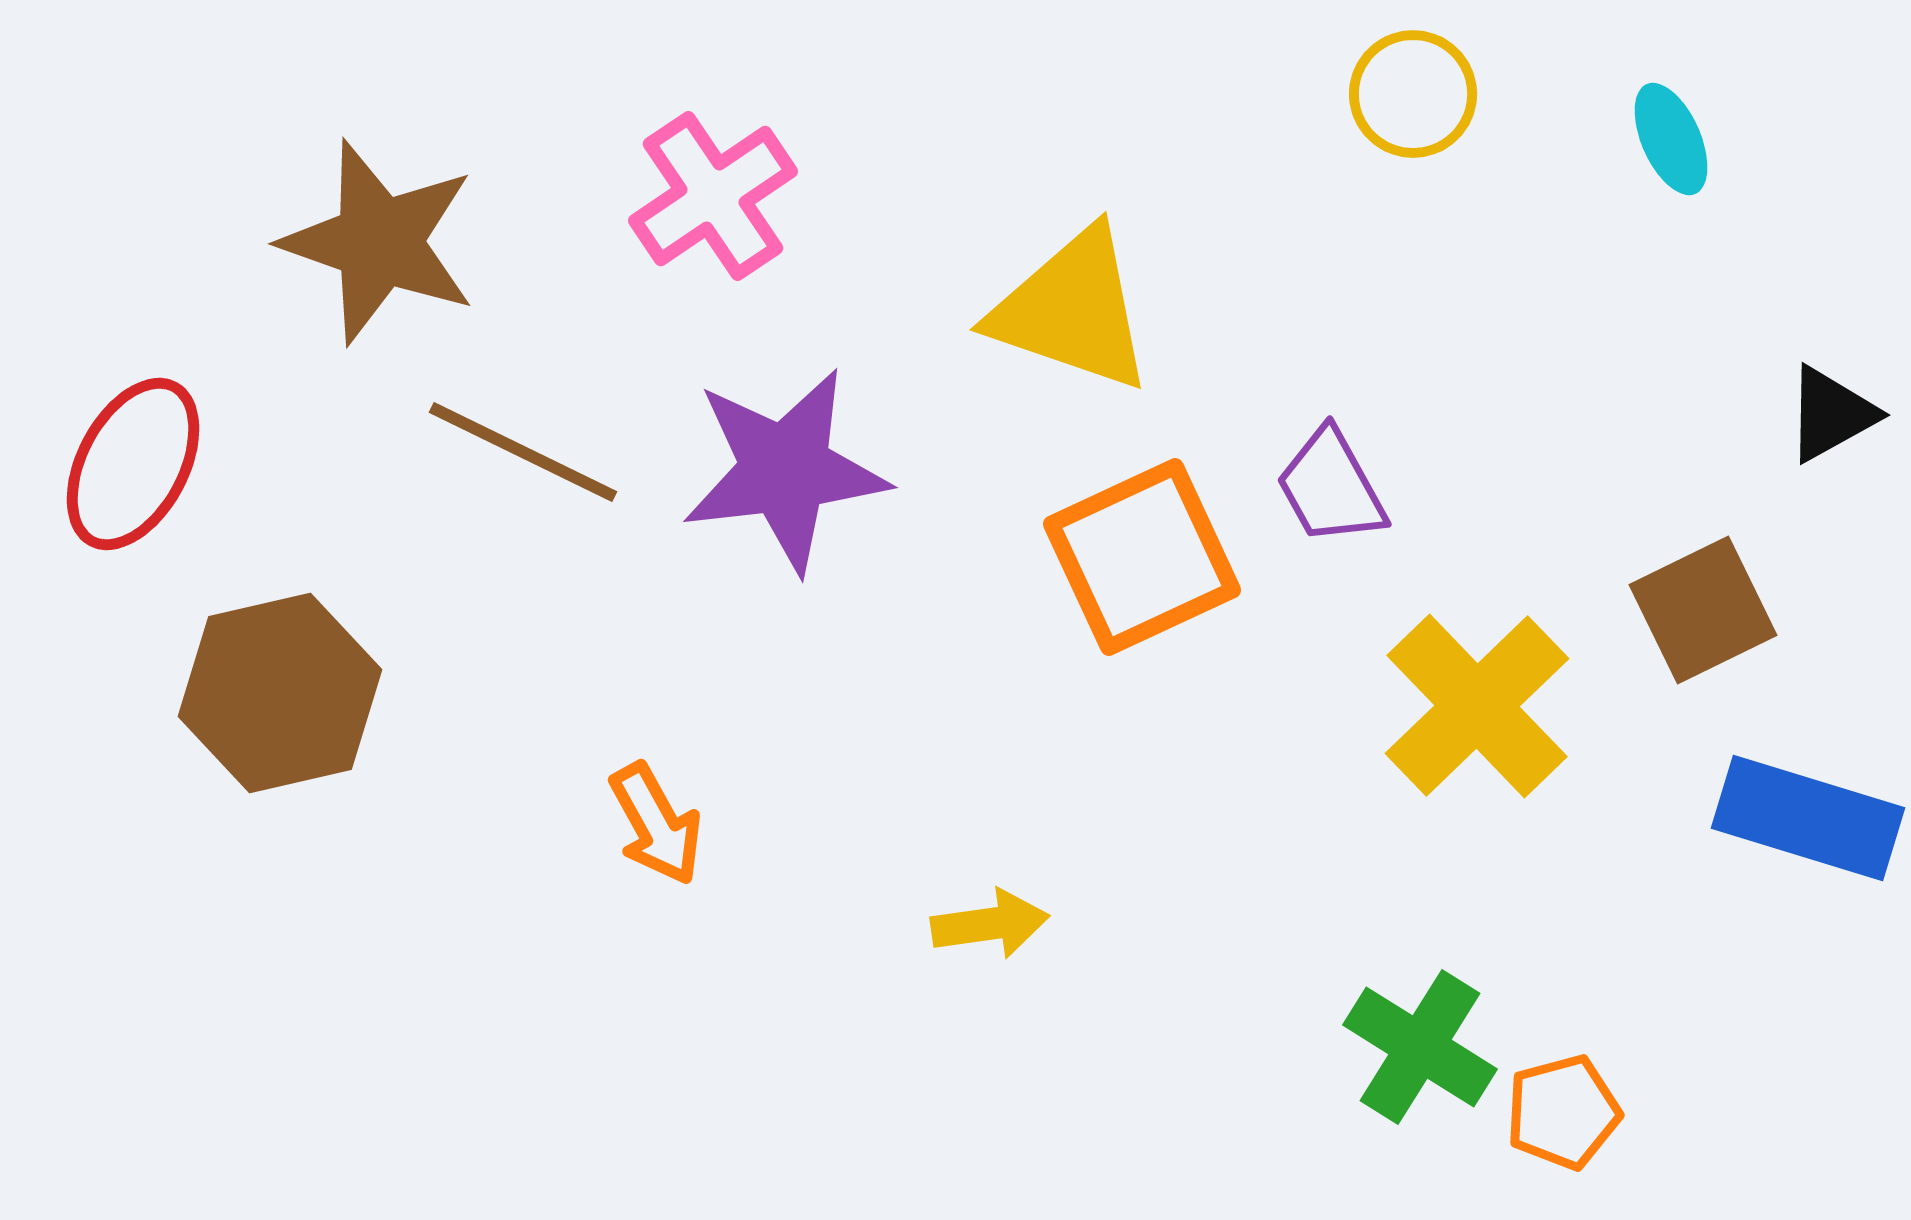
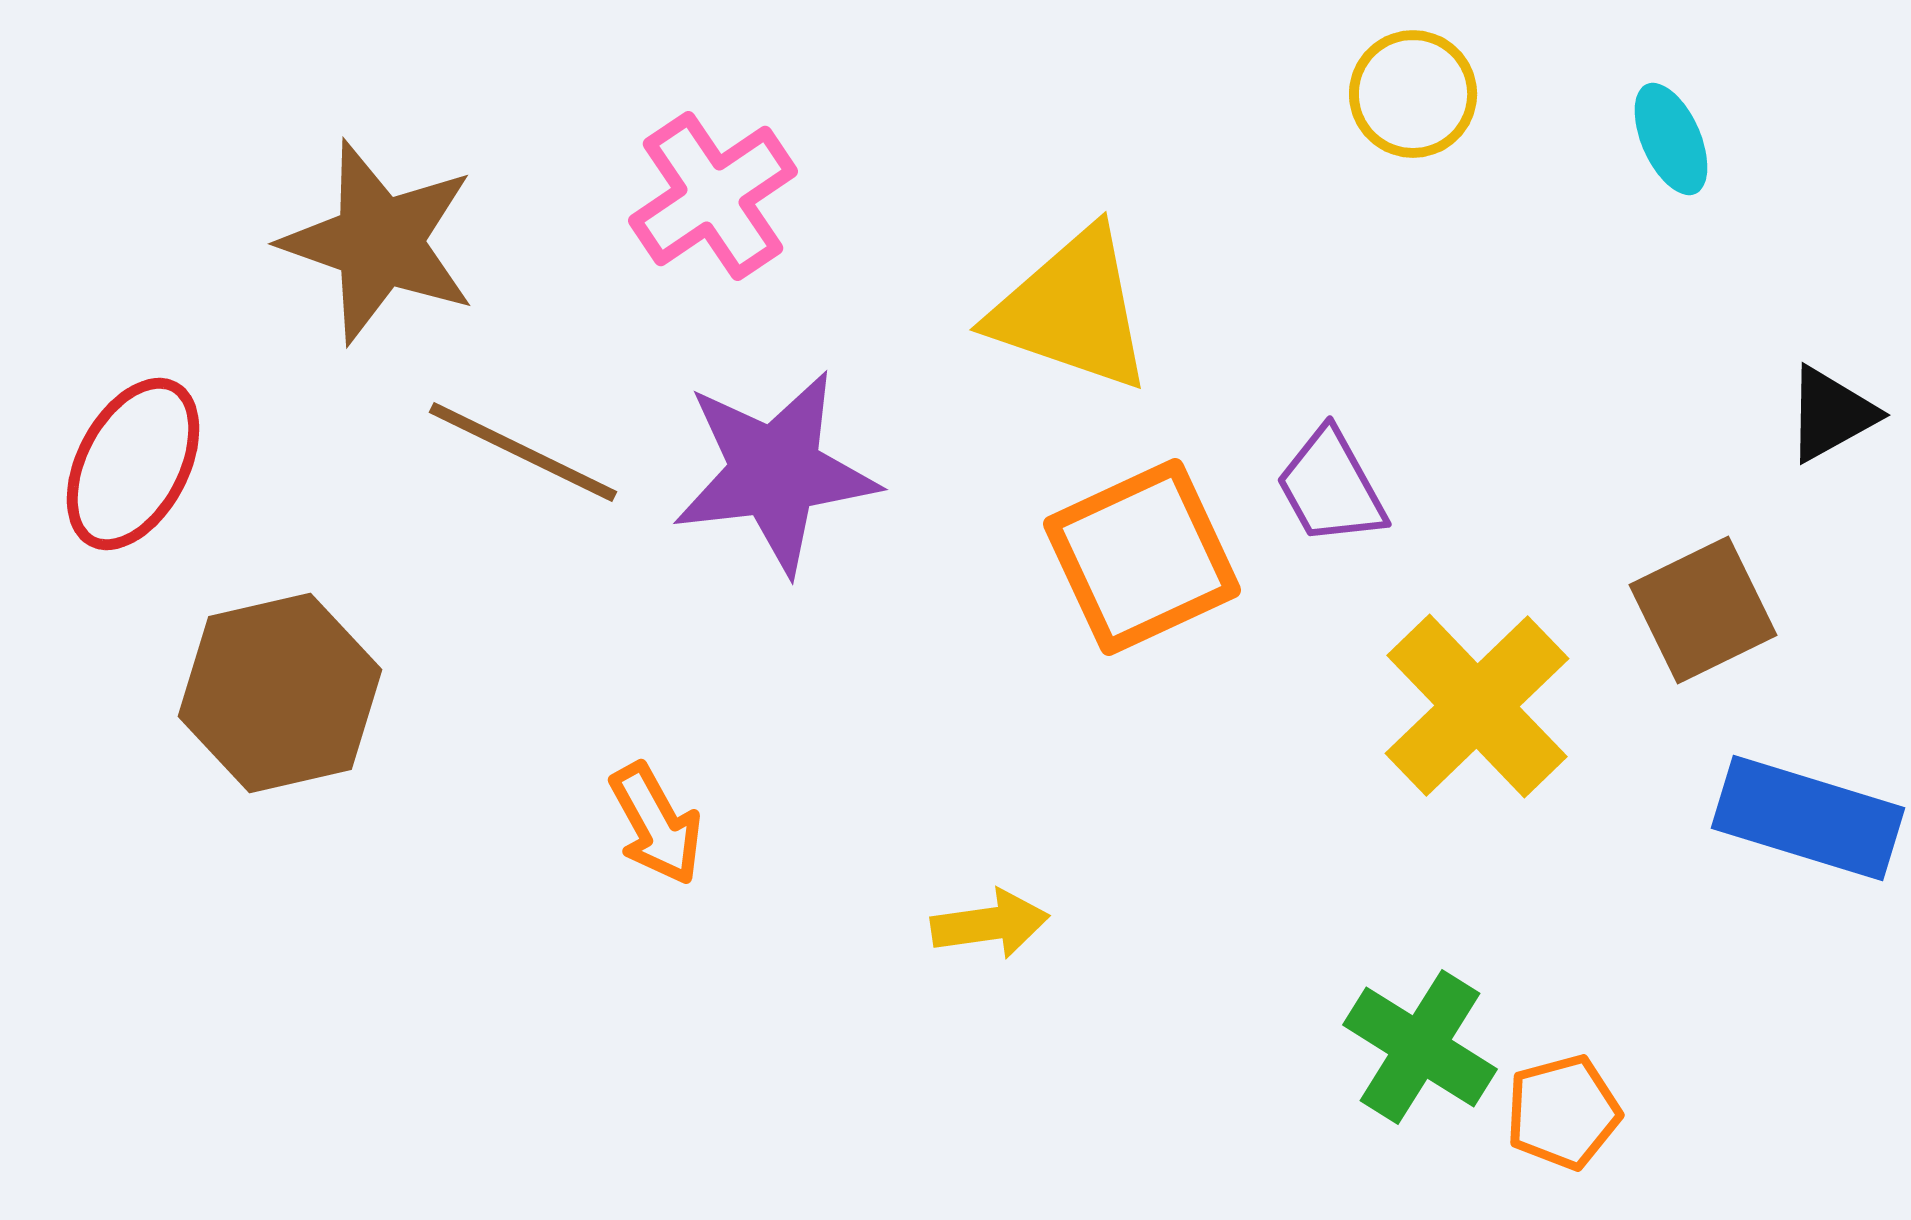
purple star: moved 10 px left, 2 px down
